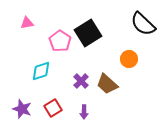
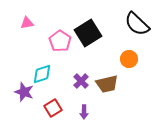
black semicircle: moved 6 px left
cyan diamond: moved 1 px right, 3 px down
brown trapezoid: rotated 55 degrees counterclockwise
purple star: moved 2 px right, 17 px up
